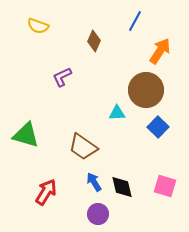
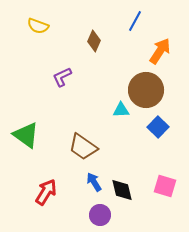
cyan triangle: moved 4 px right, 3 px up
green triangle: rotated 20 degrees clockwise
black diamond: moved 3 px down
purple circle: moved 2 px right, 1 px down
